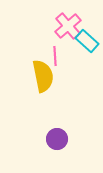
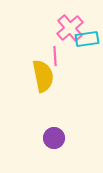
pink cross: moved 2 px right, 2 px down
cyan rectangle: moved 2 px up; rotated 50 degrees counterclockwise
purple circle: moved 3 px left, 1 px up
